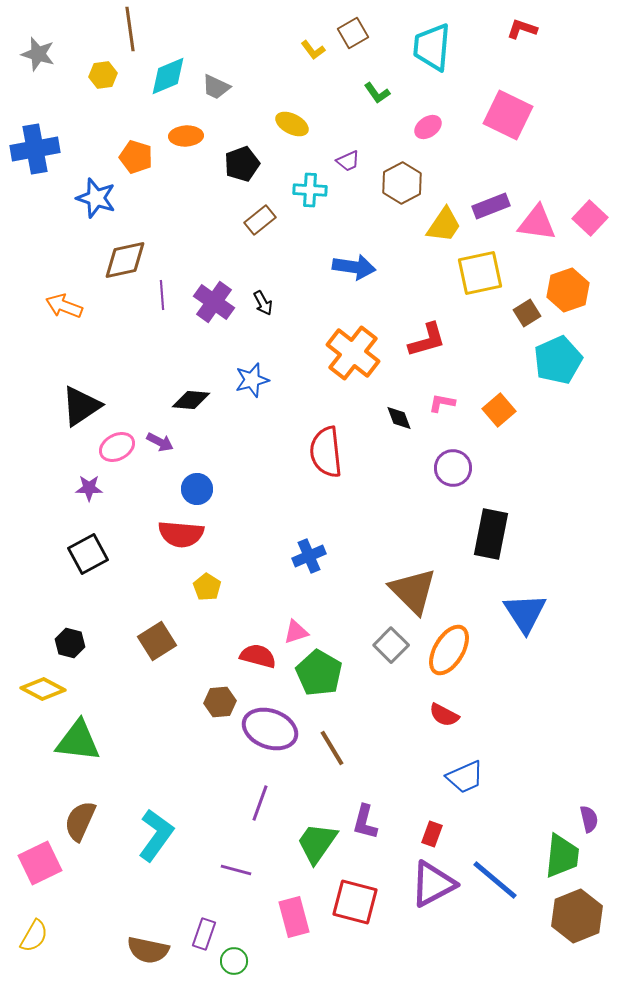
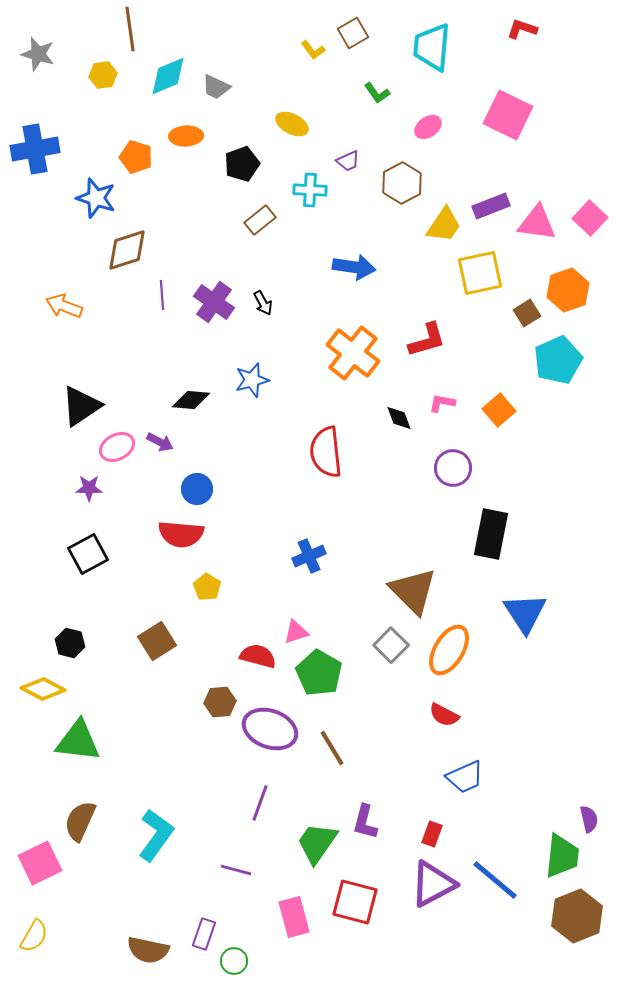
brown diamond at (125, 260): moved 2 px right, 10 px up; rotated 6 degrees counterclockwise
